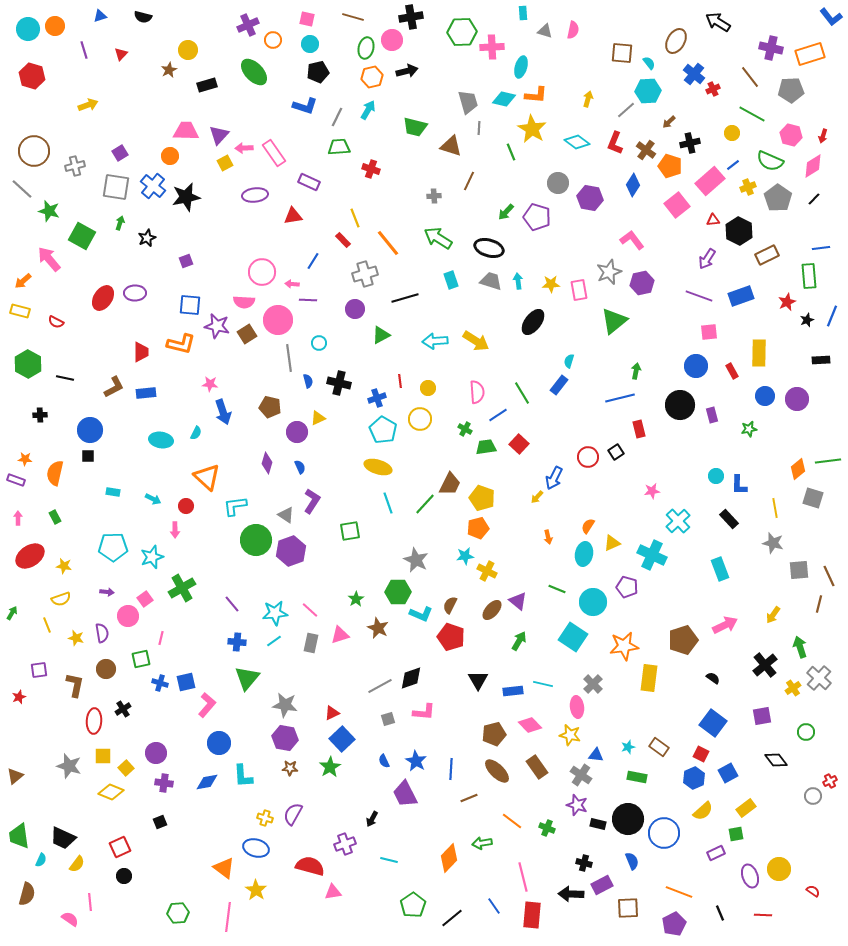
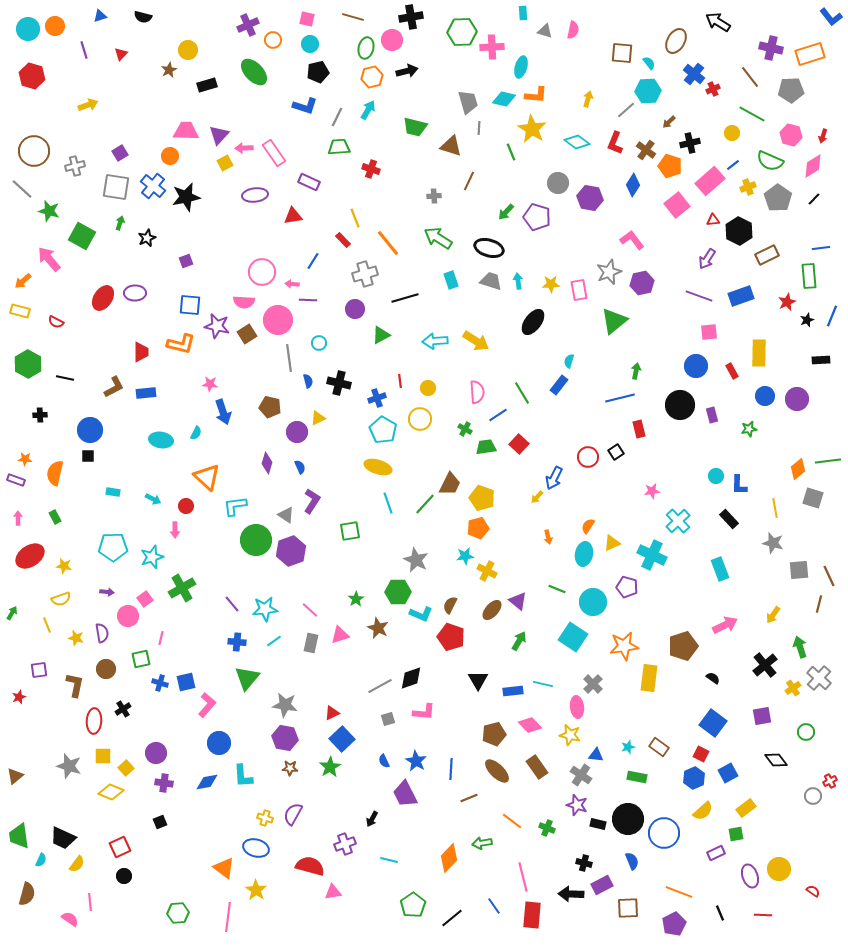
cyan star at (275, 613): moved 10 px left, 4 px up
brown pentagon at (683, 640): moved 6 px down
